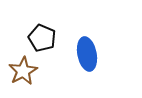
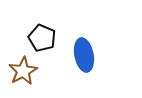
blue ellipse: moved 3 px left, 1 px down
